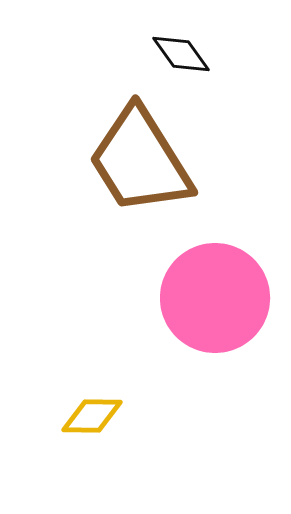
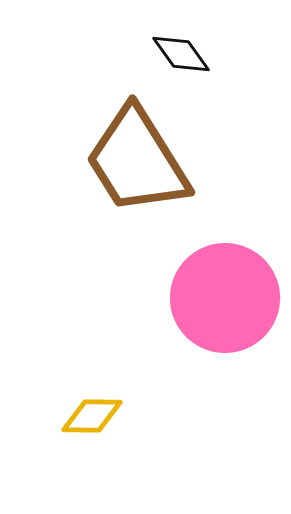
brown trapezoid: moved 3 px left
pink circle: moved 10 px right
